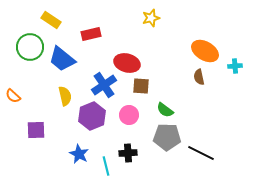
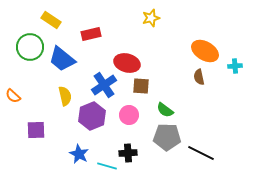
cyan line: moved 1 px right; rotated 60 degrees counterclockwise
